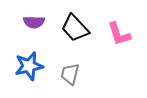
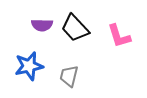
purple semicircle: moved 8 px right, 3 px down
pink L-shape: moved 2 px down
gray trapezoid: moved 1 px left, 2 px down
